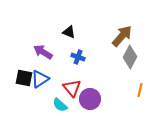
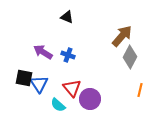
black triangle: moved 2 px left, 15 px up
blue cross: moved 10 px left, 2 px up
blue triangle: moved 1 px left, 5 px down; rotated 30 degrees counterclockwise
cyan semicircle: moved 2 px left
